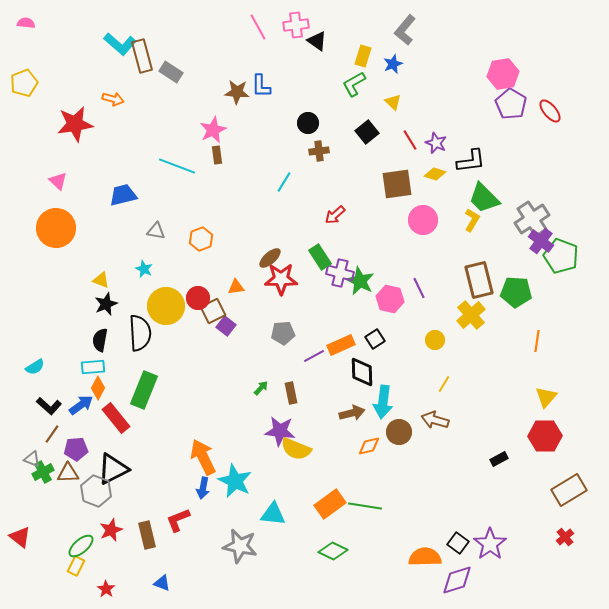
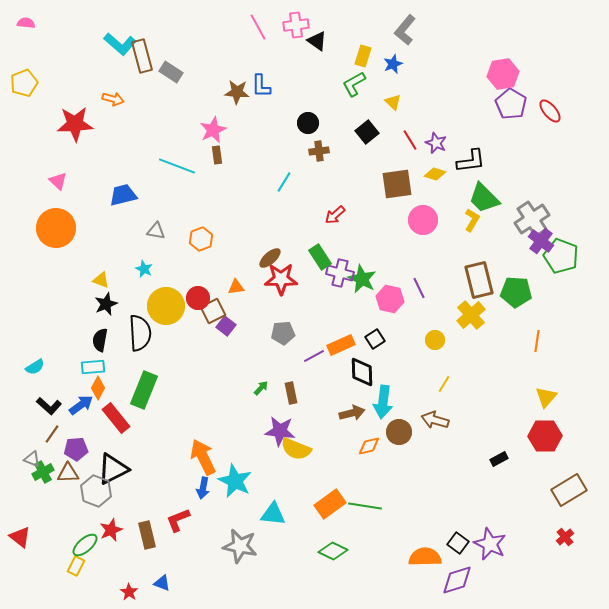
red star at (75, 124): rotated 6 degrees clockwise
green star at (360, 281): moved 2 px right, 2 px up
purple star at (490, 544): rotated 12 degrees counterclockwise
green ellipse at (81, 546): moved 4 px right, 1 px up
red star at (106, 589): moved 23 px right, 3 px down
